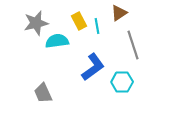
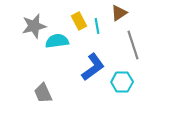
gray star: moved 2 px left, 3 px down
